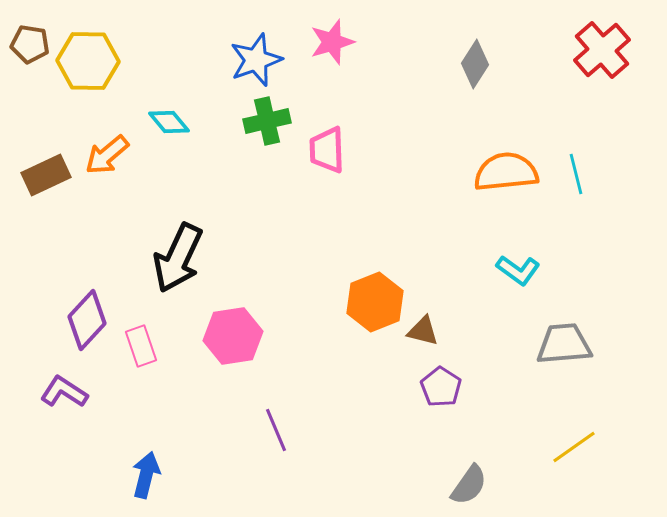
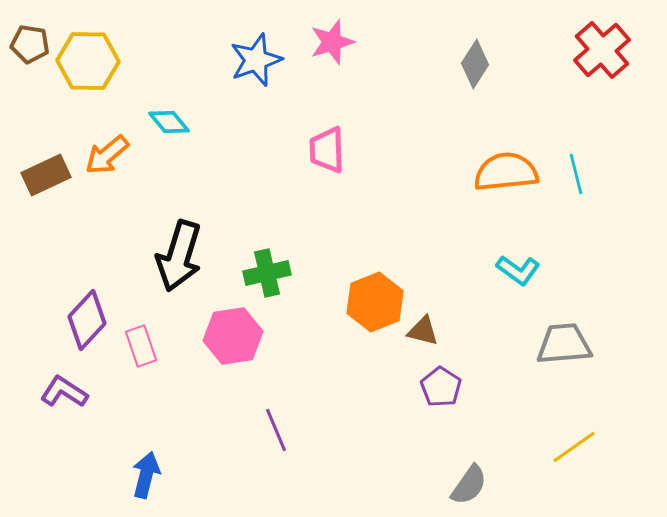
green cross: moved 152 px down
black arrow: moved 1 px right, 2 px up; rotated 8 degrees counterclockwise
